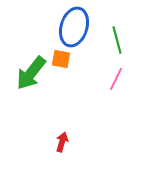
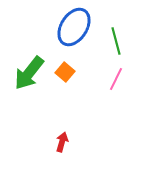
blue ellipse: rotated 15 degrees clockwise
green line: moved 1 px left, 1 px down
orange square: moved 4 px right, 13 px down; rotated 30 degrees clockwise
green arrow: moved 2 px left
